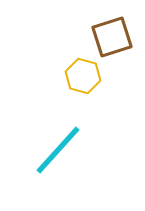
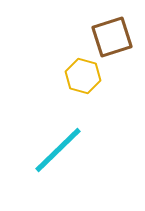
cyan line: rotated 4 degrees clockwise
